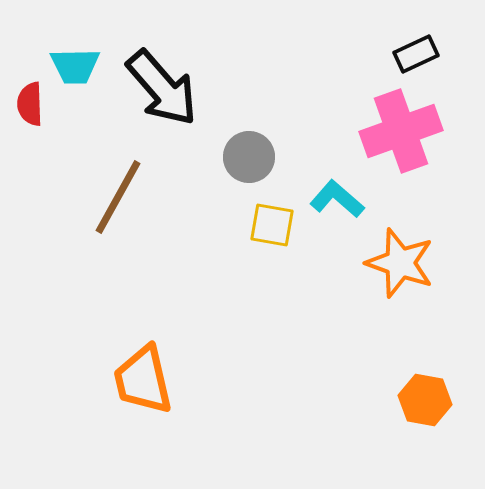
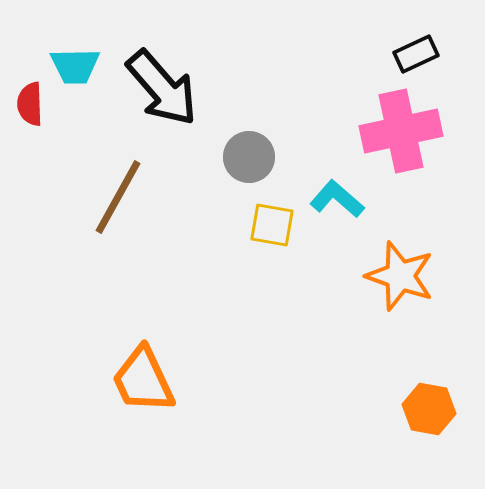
pink cross: rotated 8 degrees clockwise
orange star: moved 13 px down
orange trapezoid: rotated 12 degrees counterclockwise
orange hexagon: moved 4 px right, 9 px down
